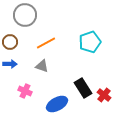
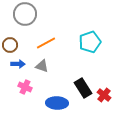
gray circle: moved 1 px up
brown circle: moved 3 px down
blue arrow: moved 8 px right
pink cross: moved 4 px up
blue ellipse: moved 1 px up; rotated 30 degrees clockwise
